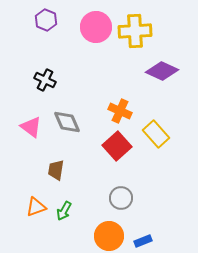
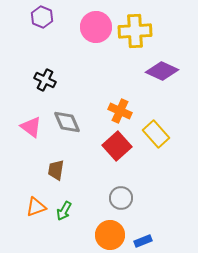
purple hexagon: moved 4 px left, 3 px up
orange circle: moved 1 px right, 1 px up
